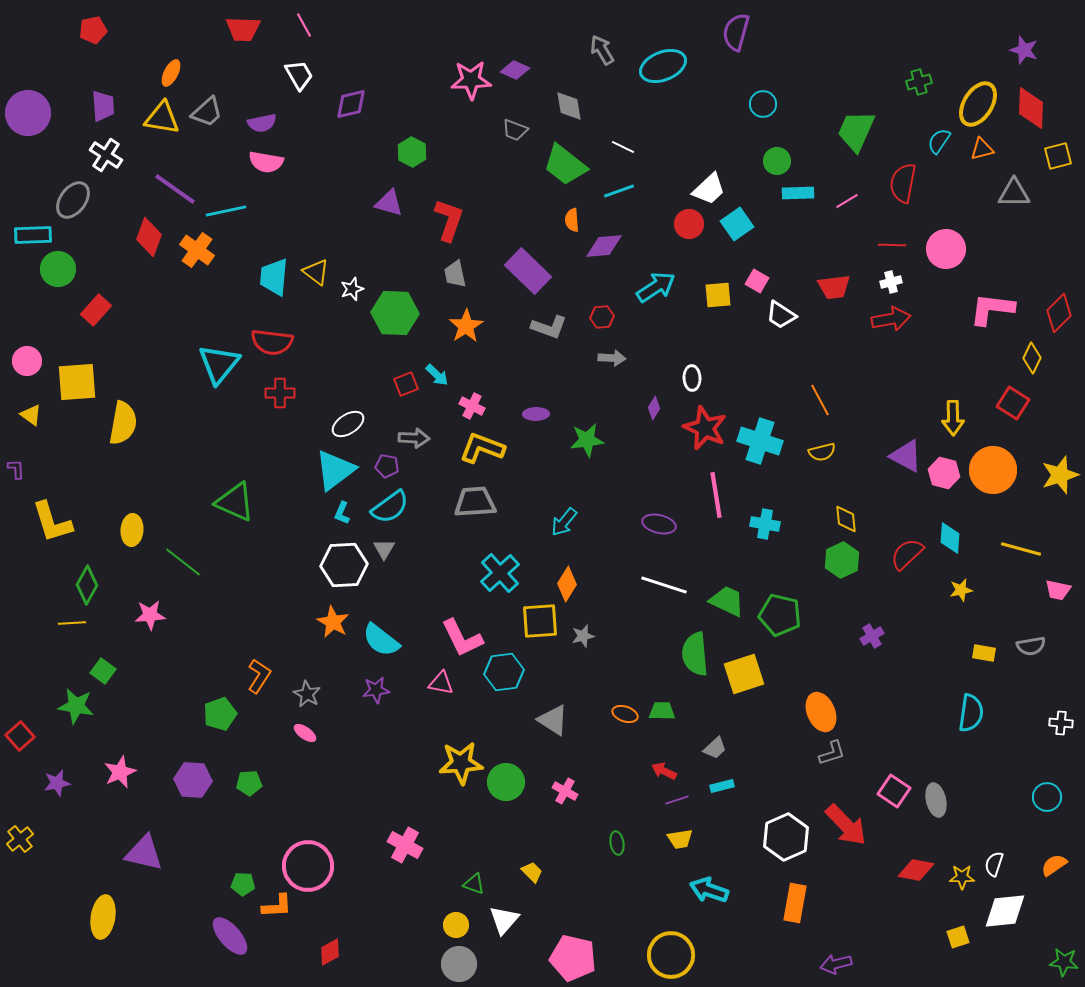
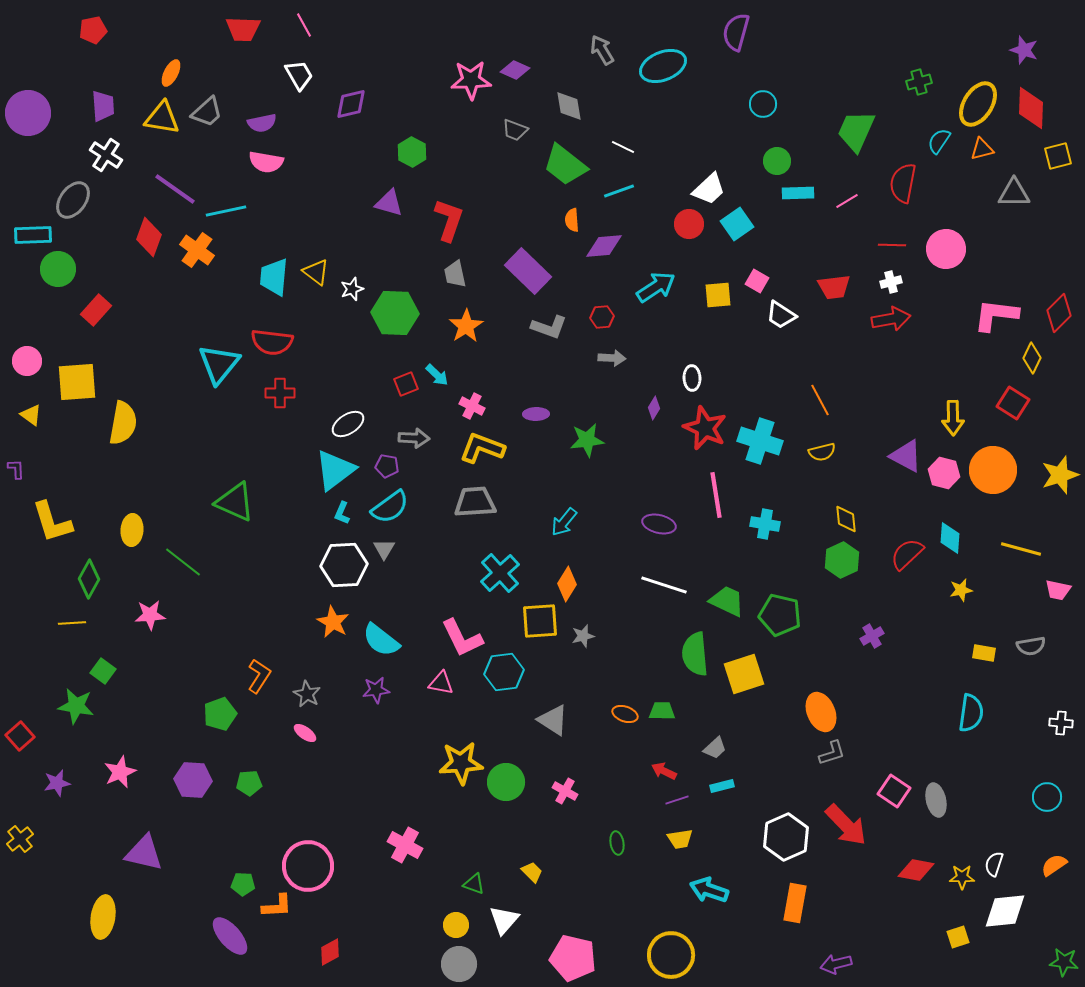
pink L-shape at (992, 309): moved 4 px right, 6 px down
green diamond at (87, 585): moved 2 px right, 6 px up
